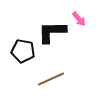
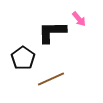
black pentagon: moved 7 px down; rotated 25 degrees clockwise
